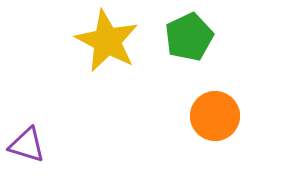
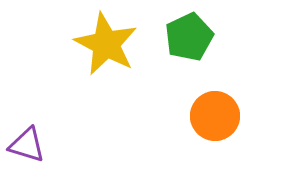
yellow star: moved 1 px left, 3 px down
